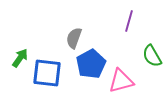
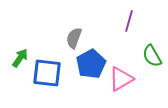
pink triangle: moved 2 px up; rotated 16 degrees counterclockwise
